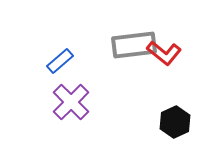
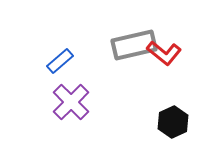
gray rectangle: rotated 6 degrees counterclockwise
black hexagon: moved 2 px left
